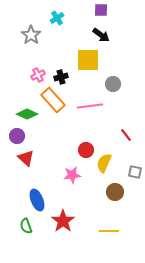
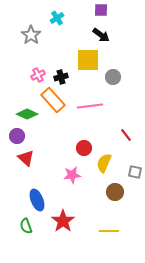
gray circle: moved 7 px up
red circle: moved 2 px left, 2 px up
